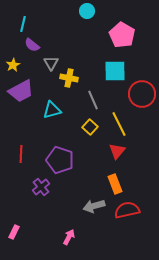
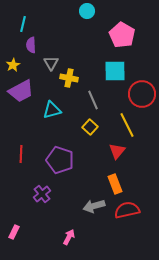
purple semicircle: moved 1 px left; rotated 49 degrees clockwise
yellow line: moved 8 px right, 1 px down
purple cross: moved 1 px right, 7 px down
